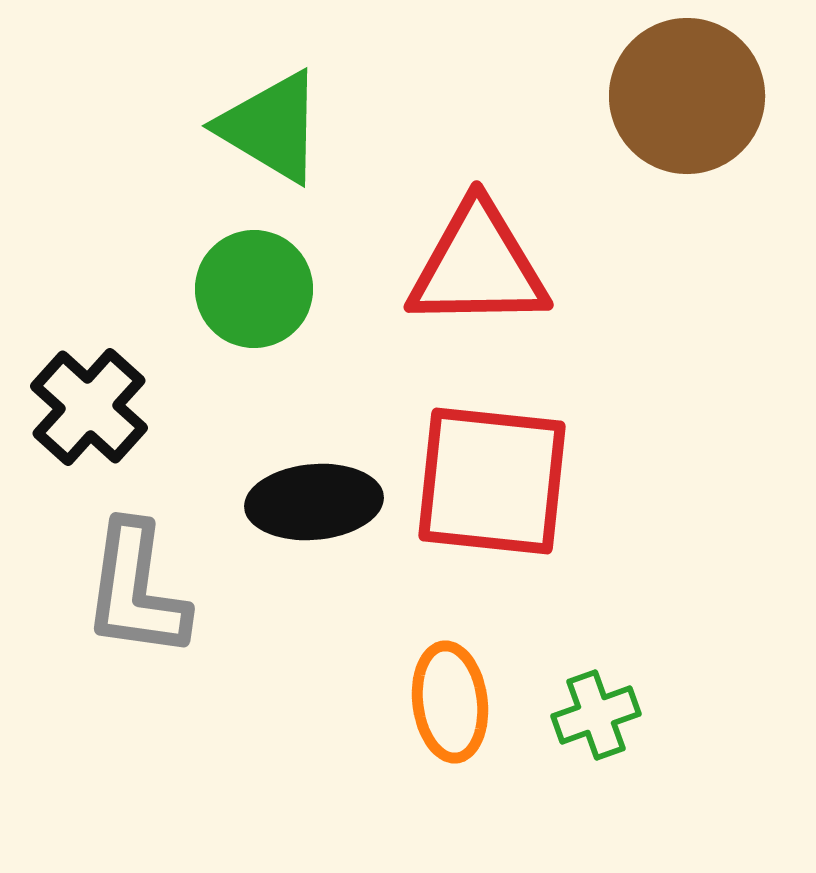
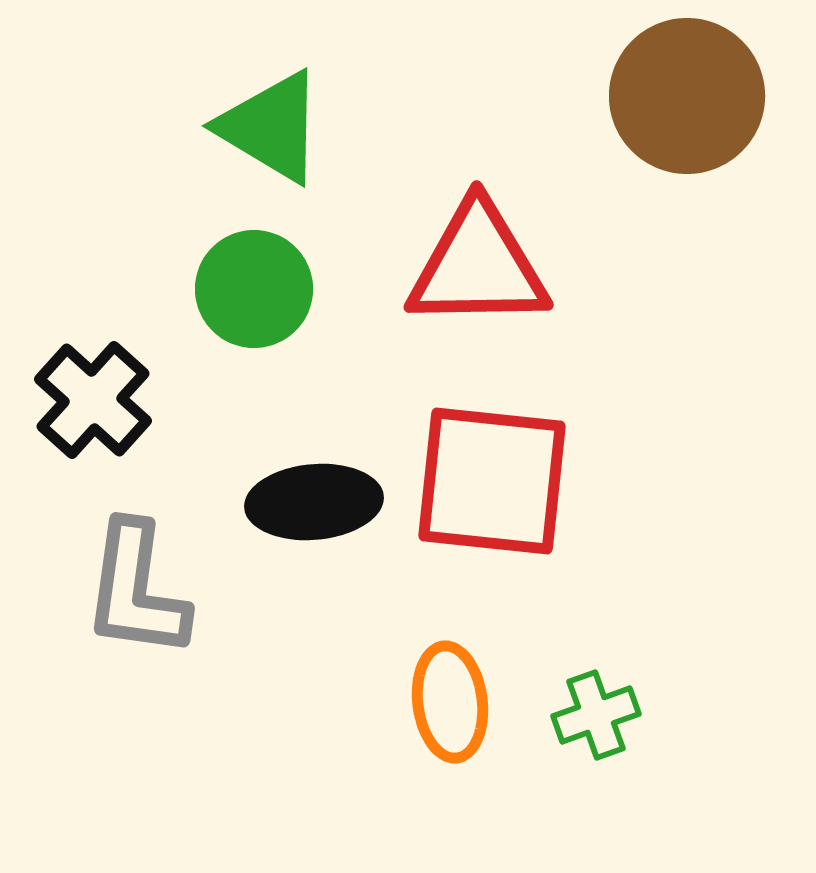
black cross: moved 4 px right, 7 px up
